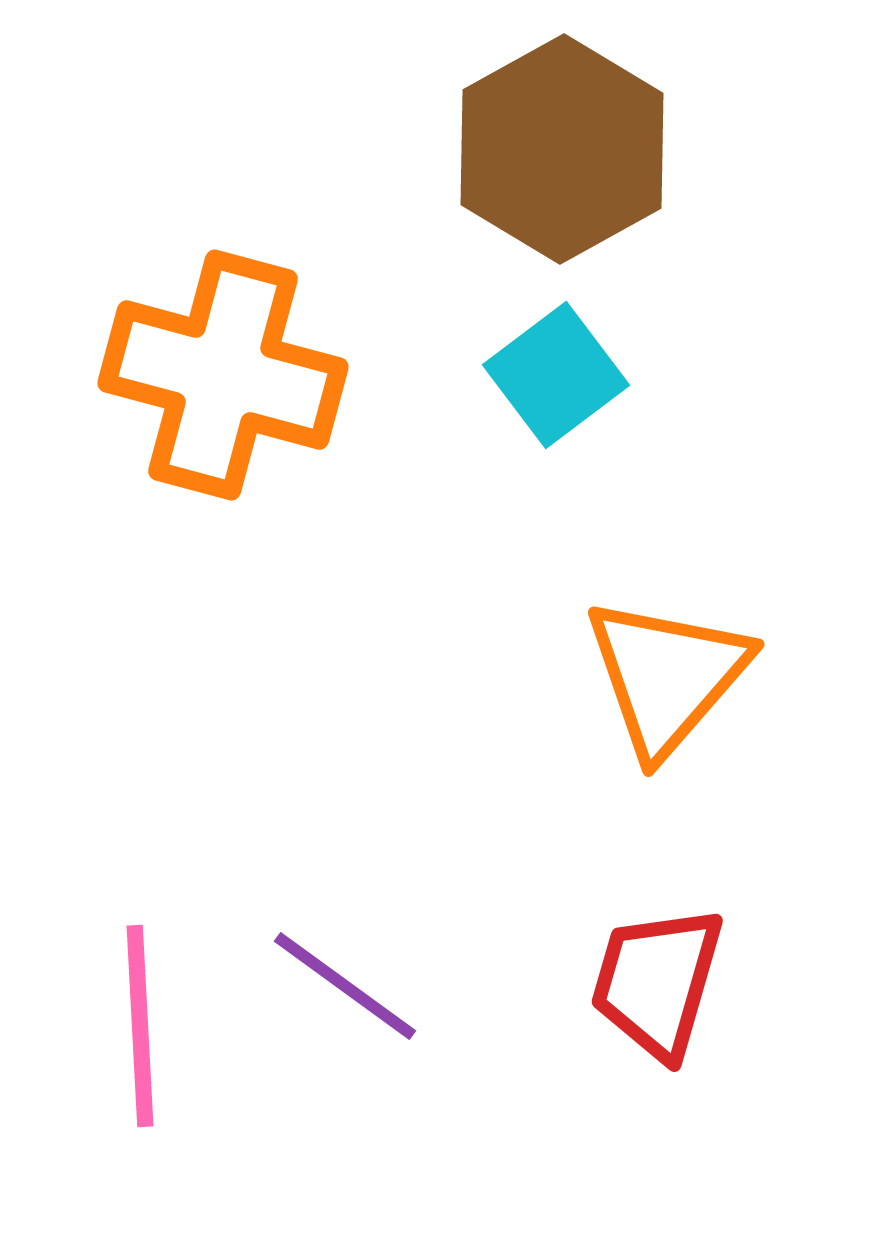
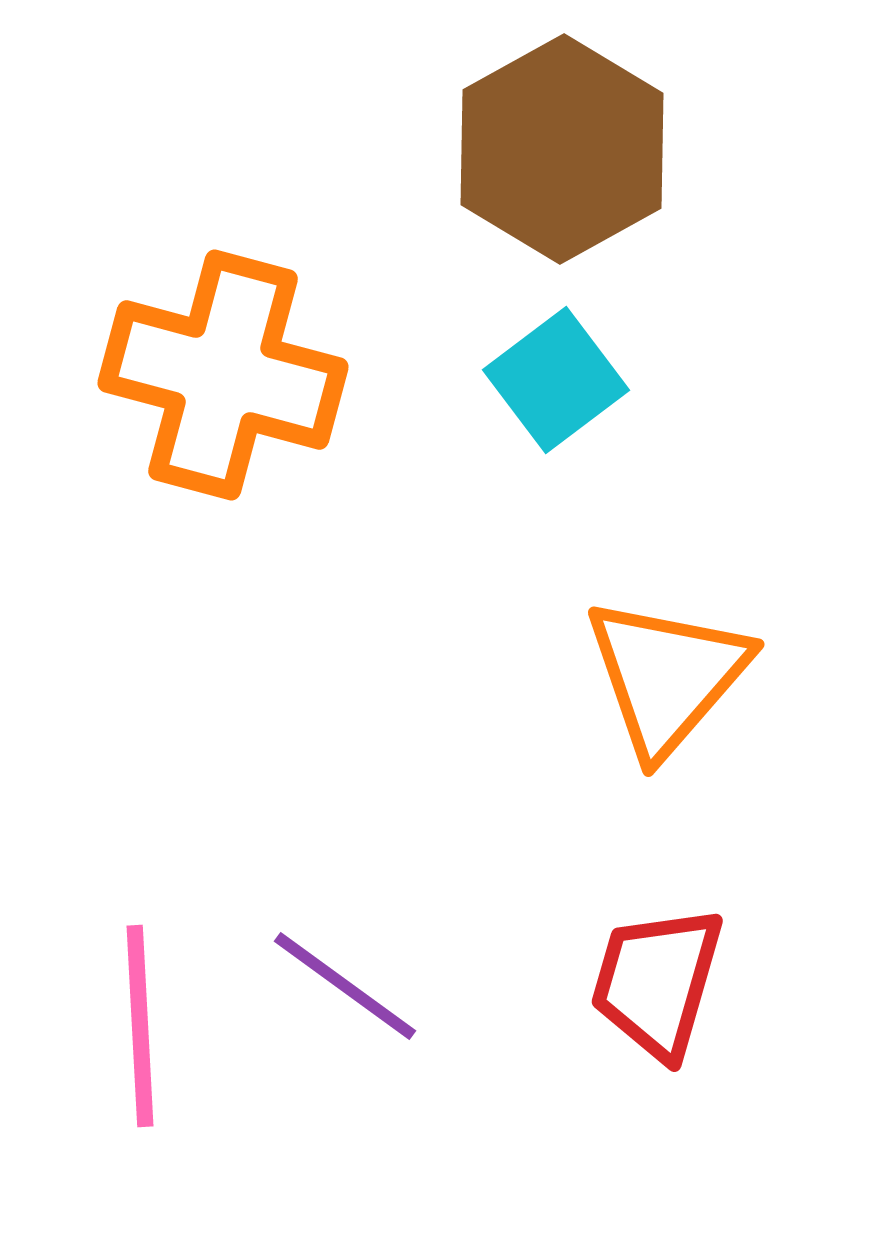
cyan square: moved 5 px down
